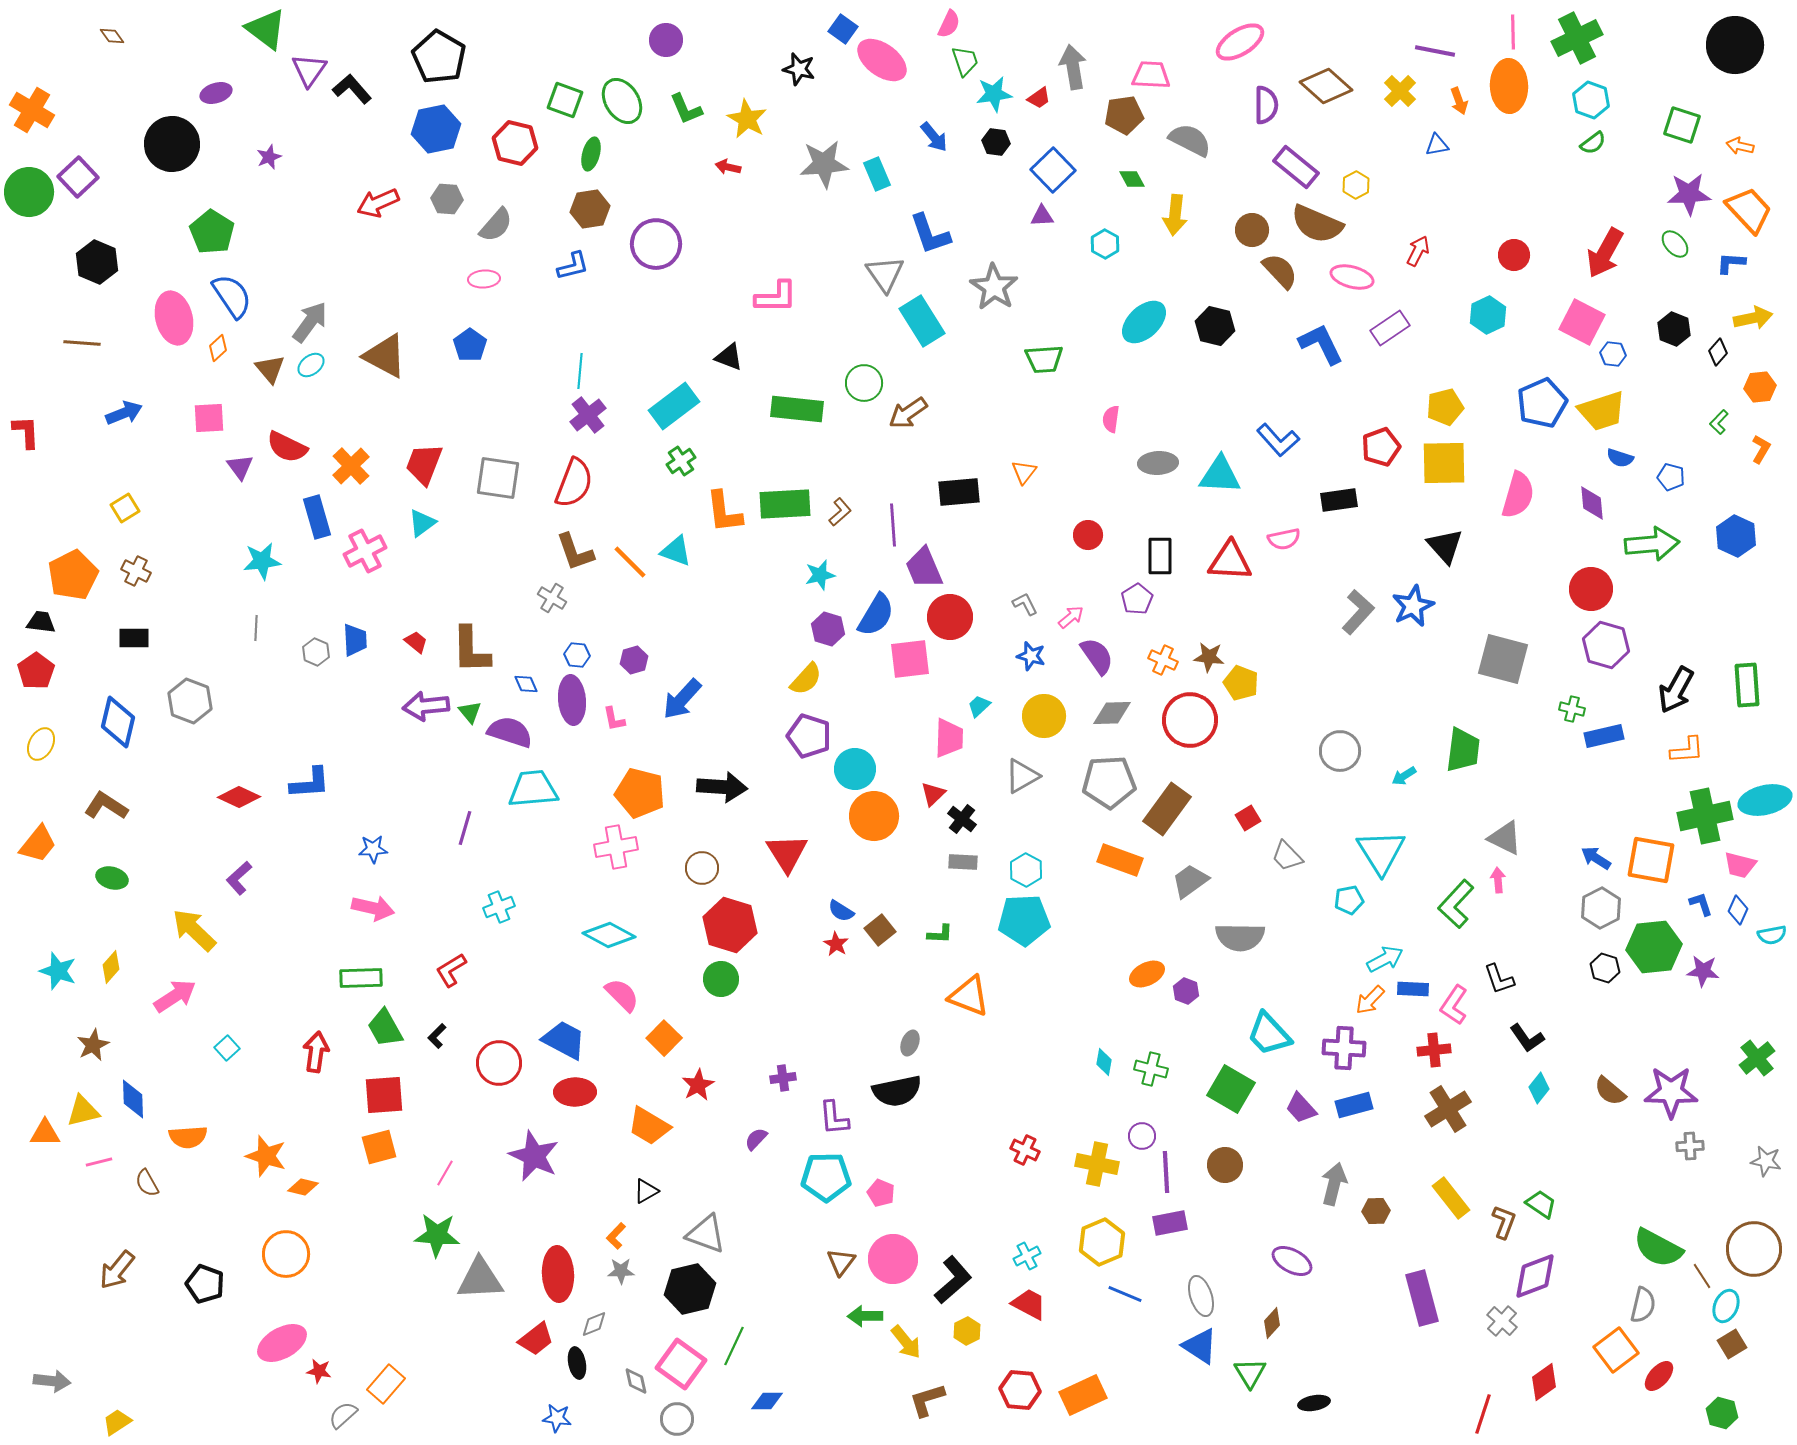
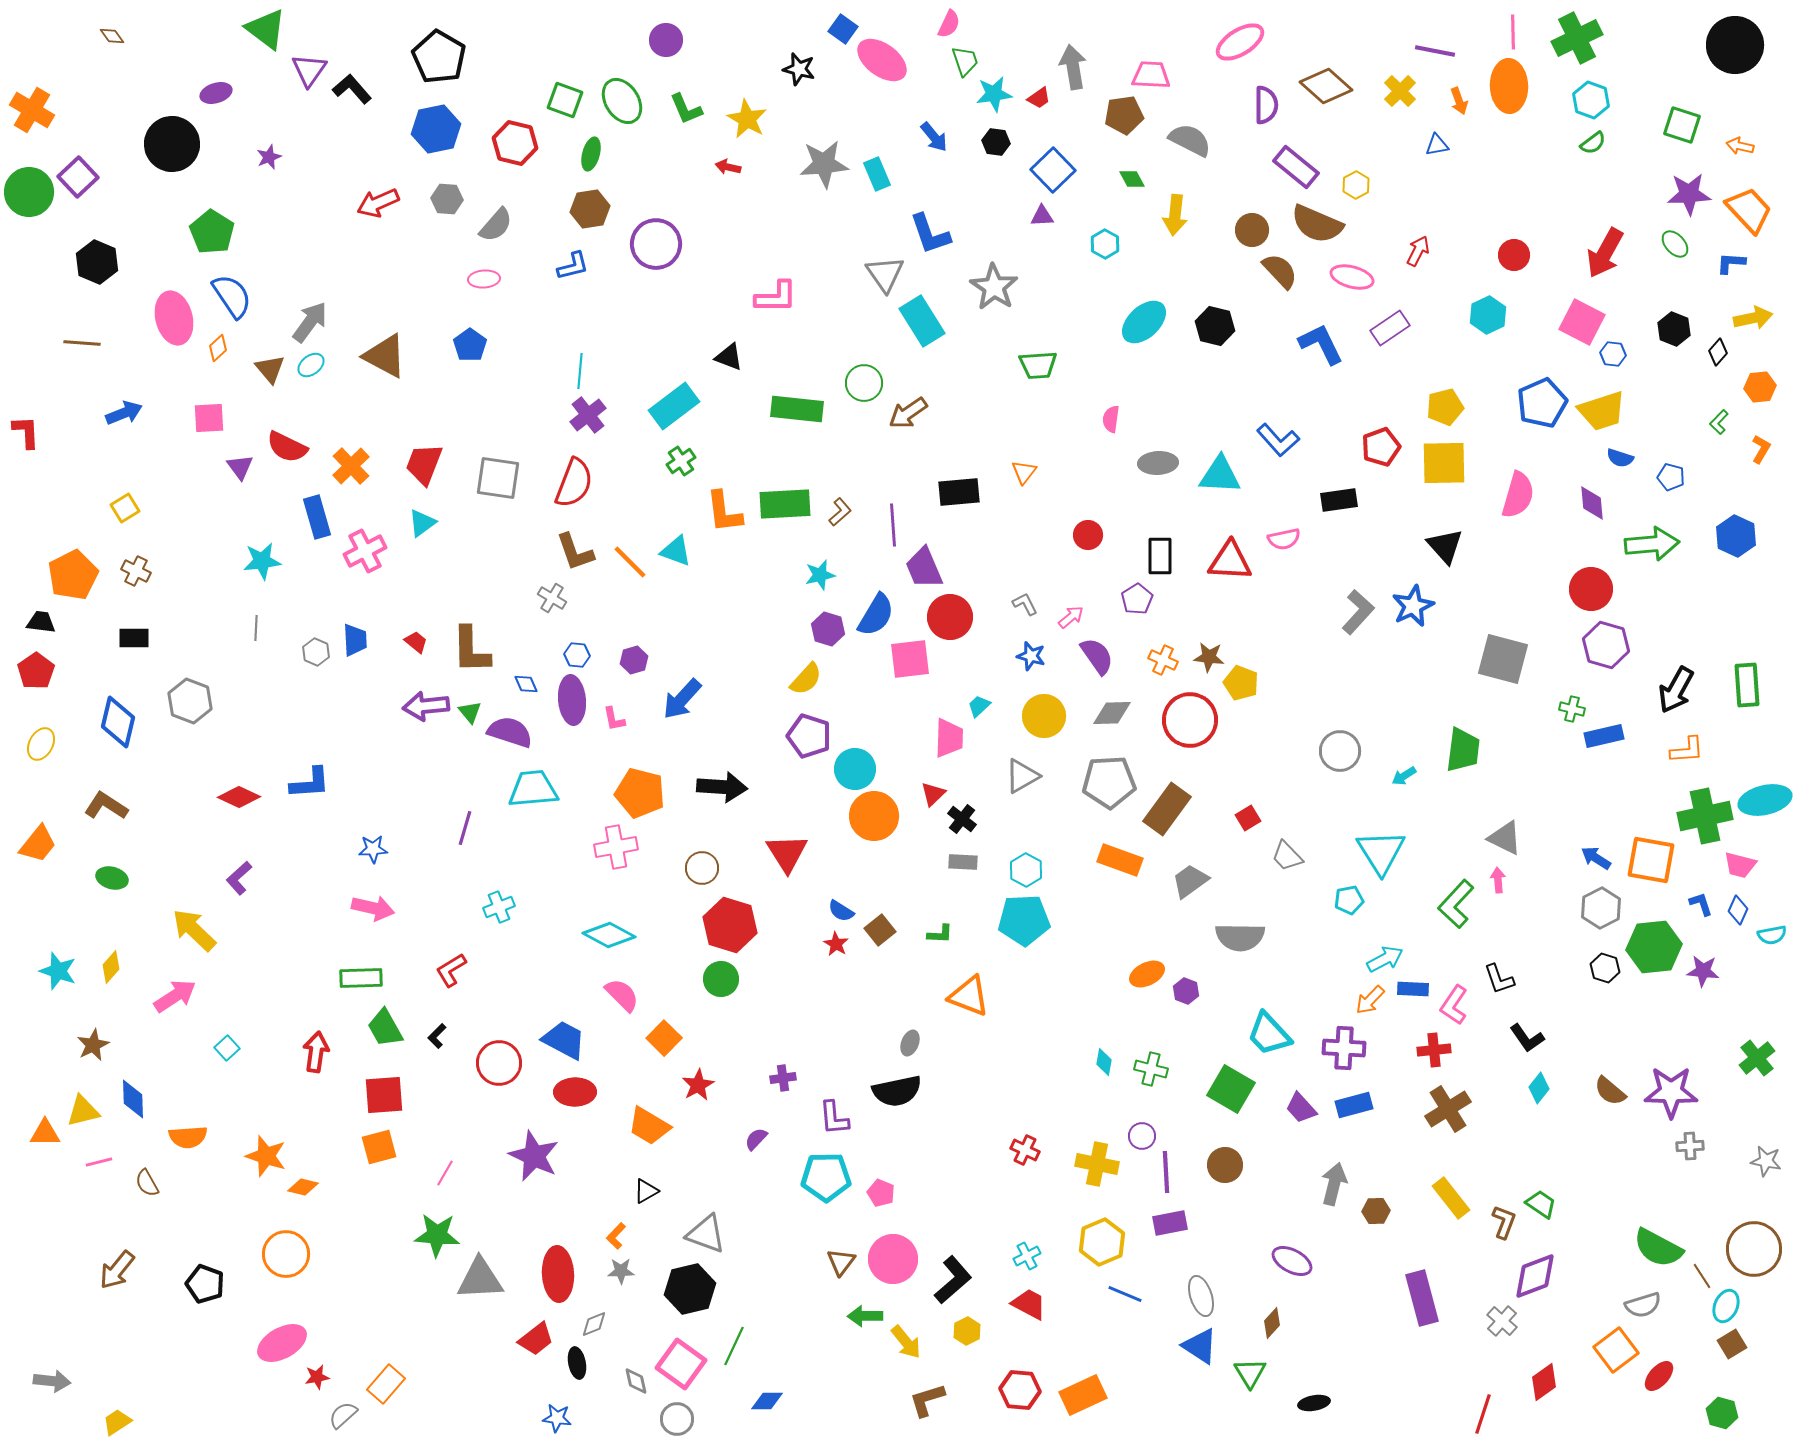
green trapezoid at (1044, 359): moved 6 px left, 6 px down
gray semicircle at (1643, 1305): rotated 60 degrees clockwise
red star at (319, 1371): moved 2 px left, 6 px down; rotated 20 degrees counterclockwise
